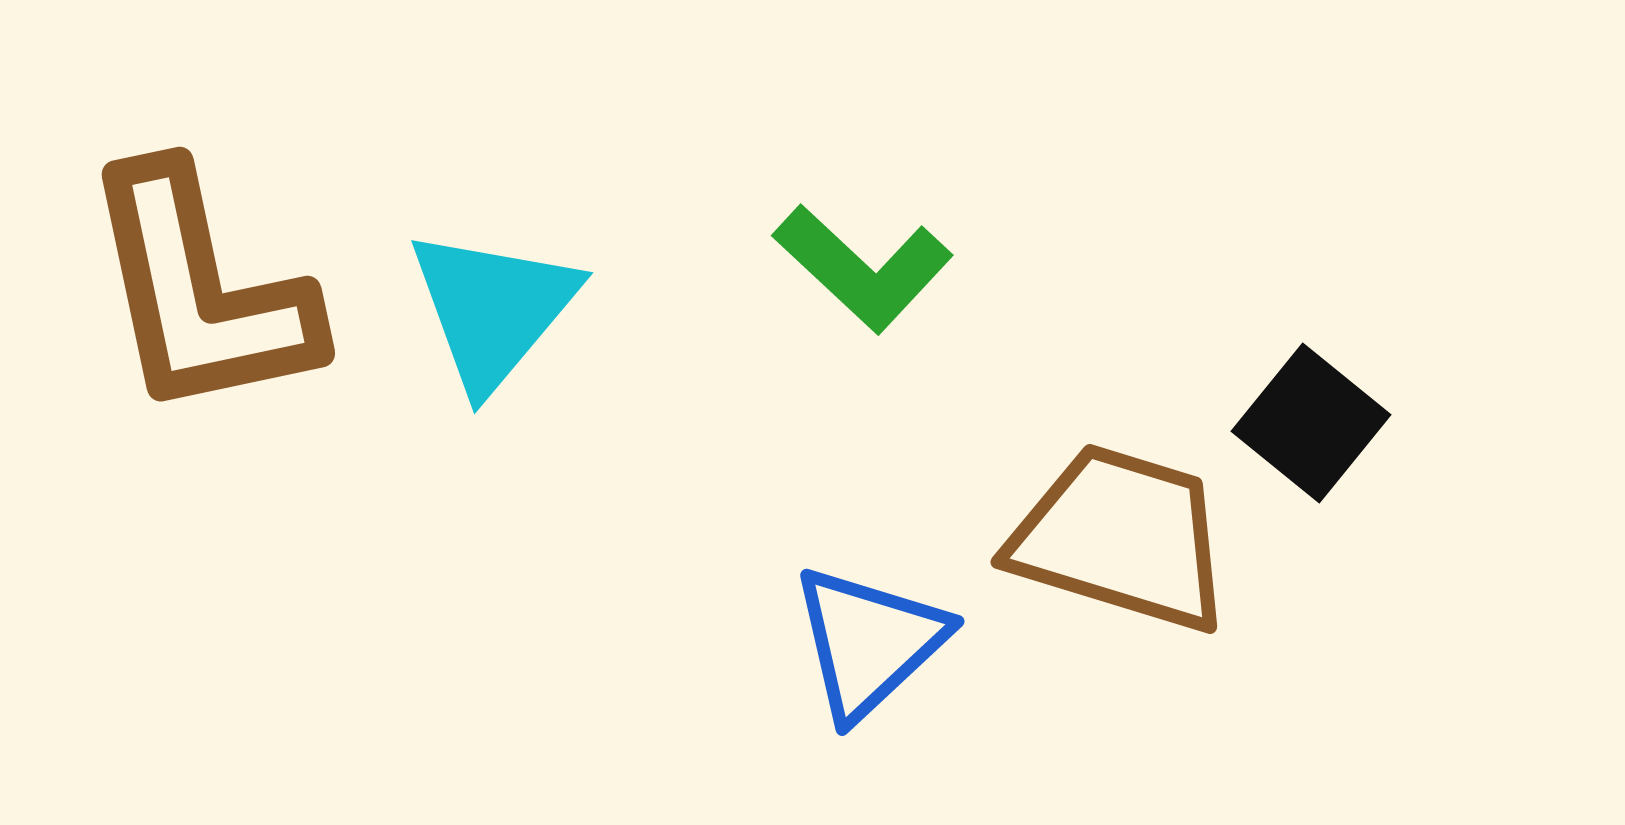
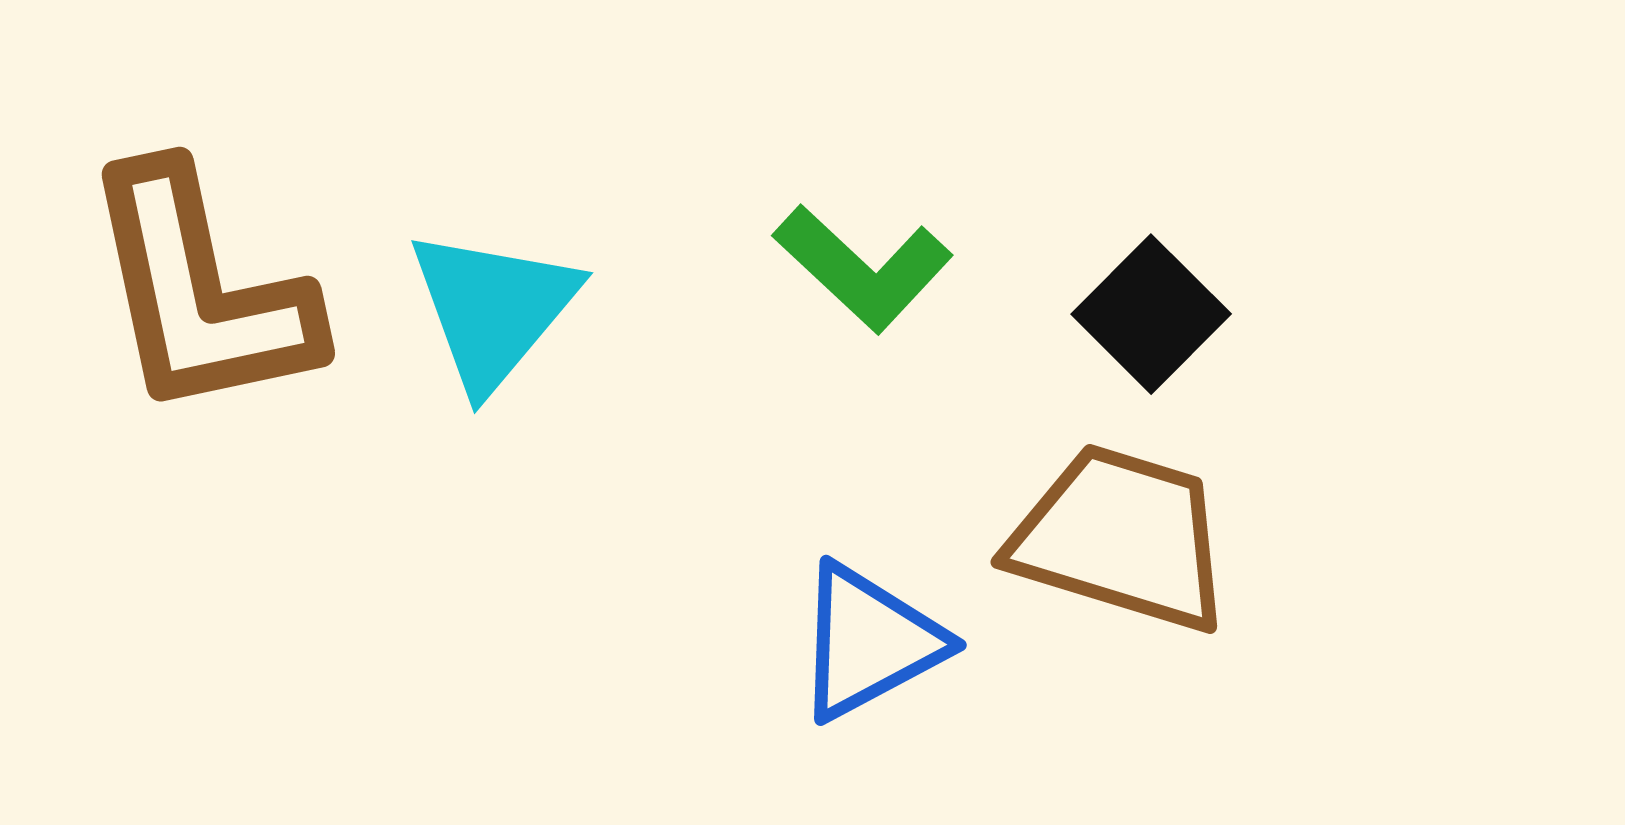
black square: moved 160 px left, 109 px up; rotated 6 degrees clockwise
blue triangle: rotated 15 degrees clockwise
